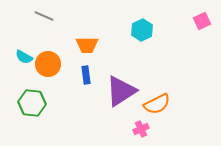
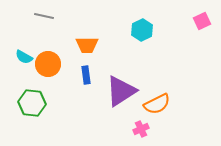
gray line: rotated 12 degrees counterclockwise
